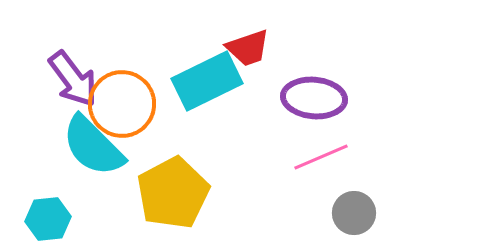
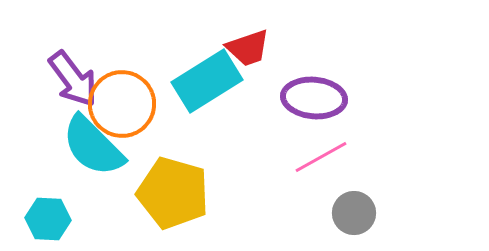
cyan rectangle: rotated 6 degrees counterclockwise
pink line: rotated 6 degrees counterclockwise
yellow pentagon: rotated 28 degrees counterclockwise
cyan hexagon: rotated 9 degrees clockwise
